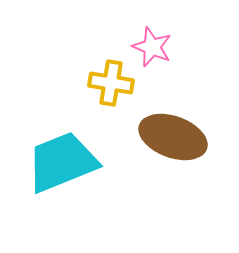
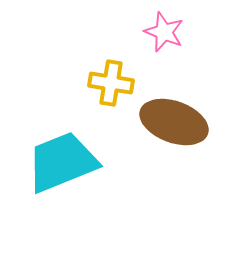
pink star: moved 12 px right, 15 px up
brown ellipse: moved 1 px right, 15 px up
